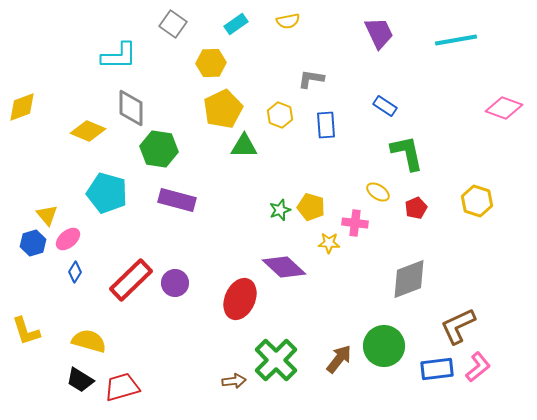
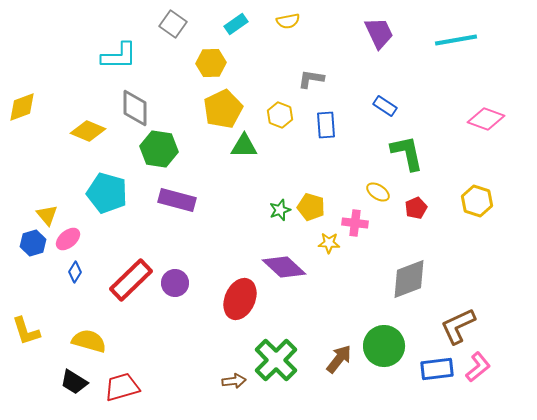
gray diamond at (131, 108): moved 4 px right
pink diamond at (504, 108): moved 18 px left, 11 px down
black trapezoid at (80, 380): moved 6 px left, 2 px down
